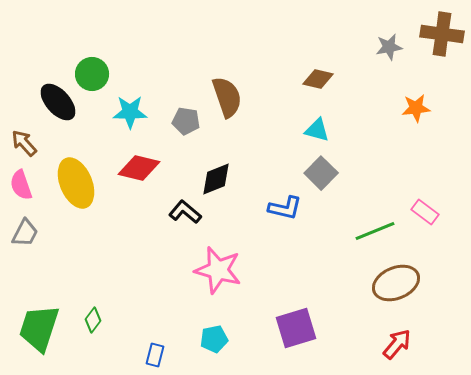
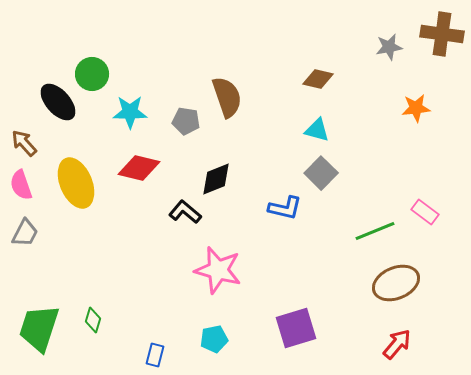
green diamond: rotated 20 degrees counterclockwise
